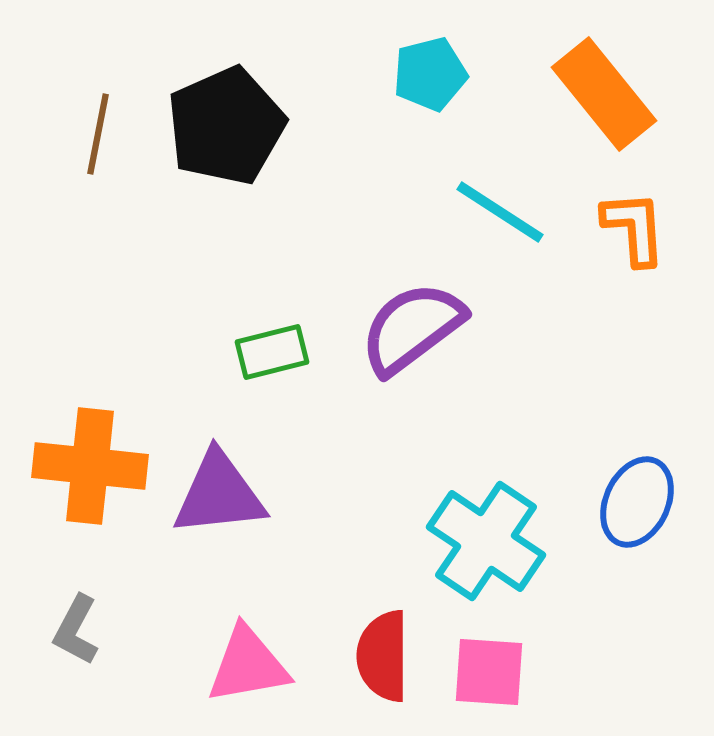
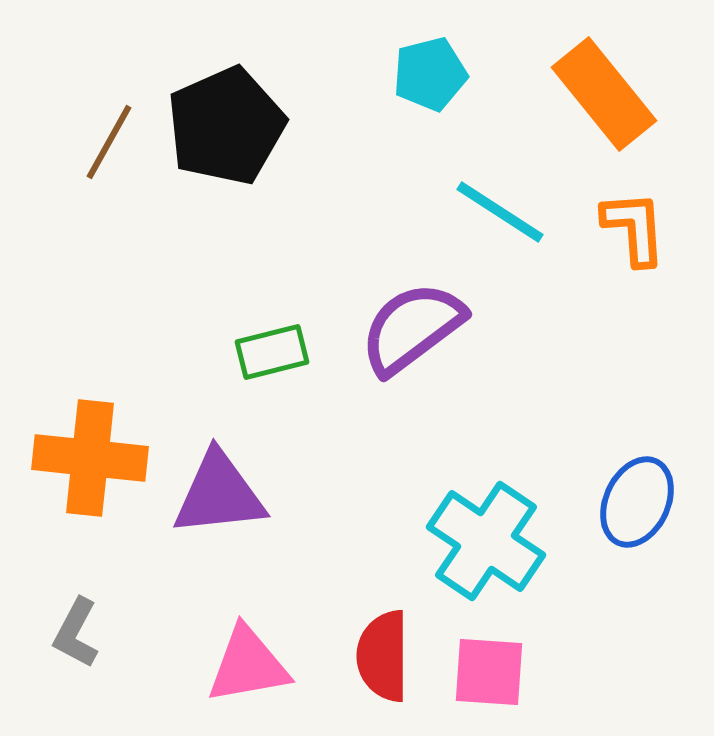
brown line: moved 11 px right, 8 px down; rotated 18 degrees clockwise
orange cross: moved 8 px up
gray L-shape: moved 3 px down
